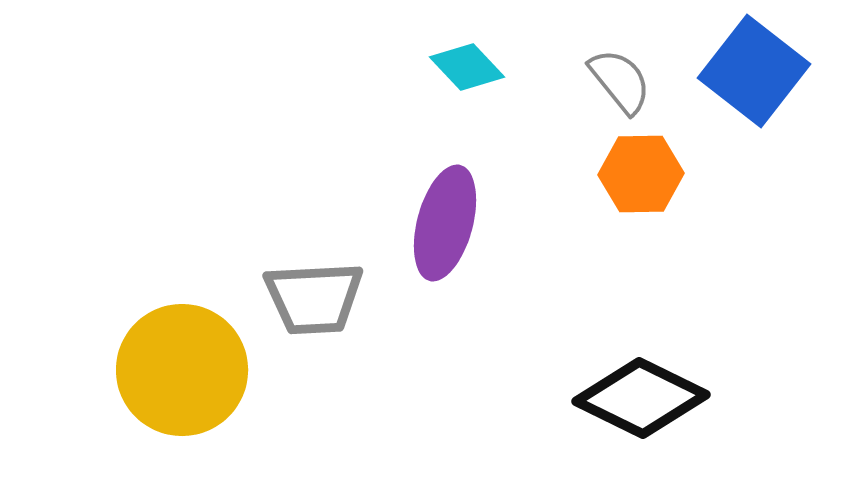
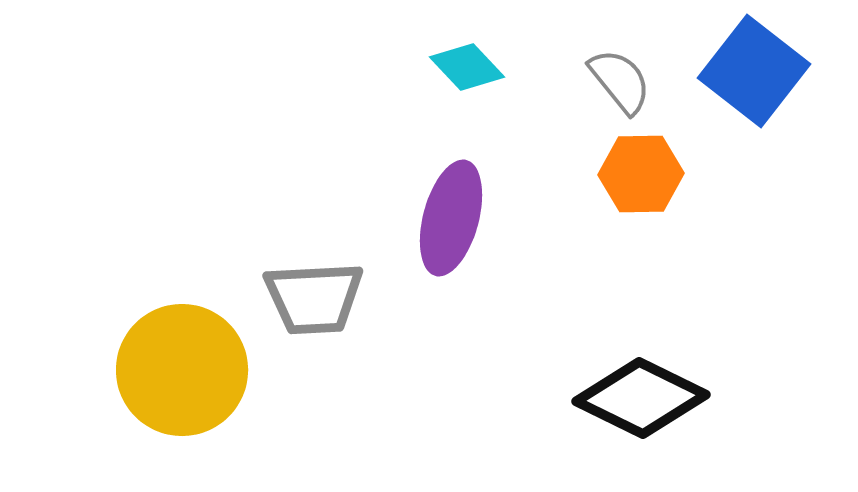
purple ellipse: moved 6 px right, 5 px up
